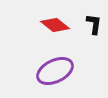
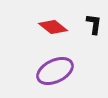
red diamond: moved 2 px left, 2 px down
